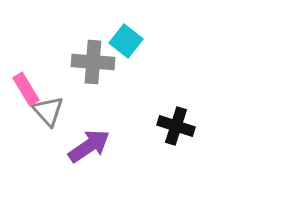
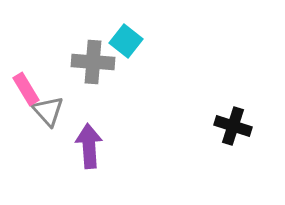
black cross: moved 57 px right
purple arrow: rotated 60 degrees counterclockwise
